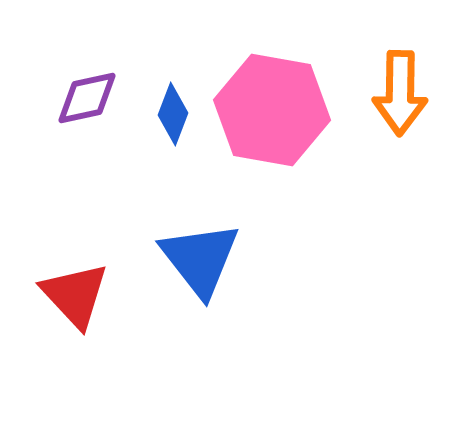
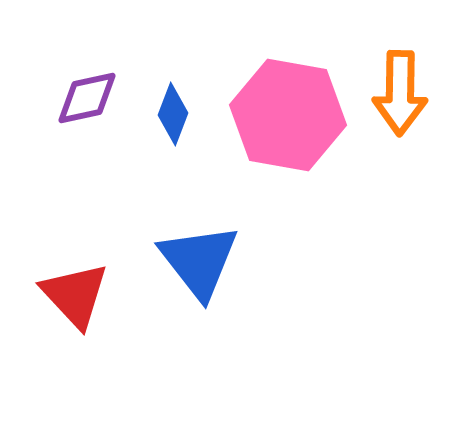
pink hexagon: moved 16 px right, 5 px down
blue triangle: moved 1 px left, 2 px down
